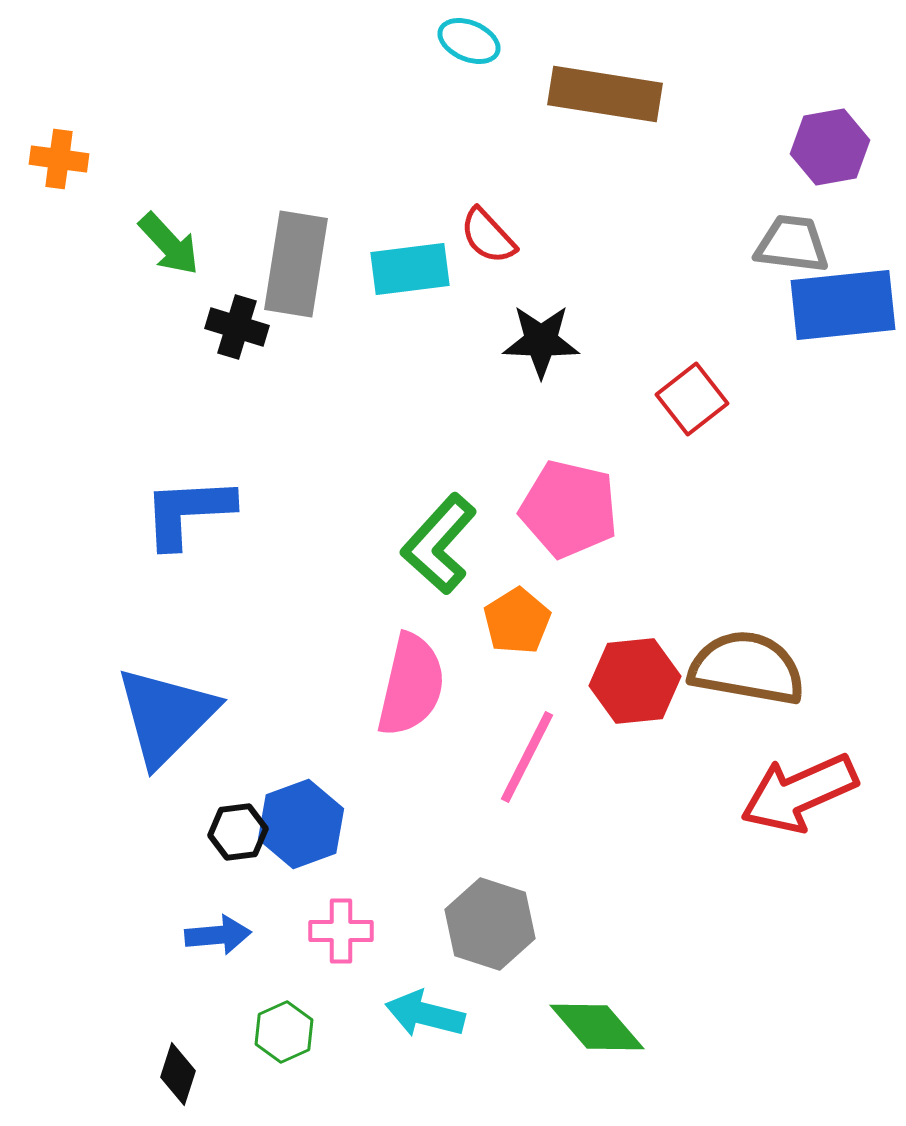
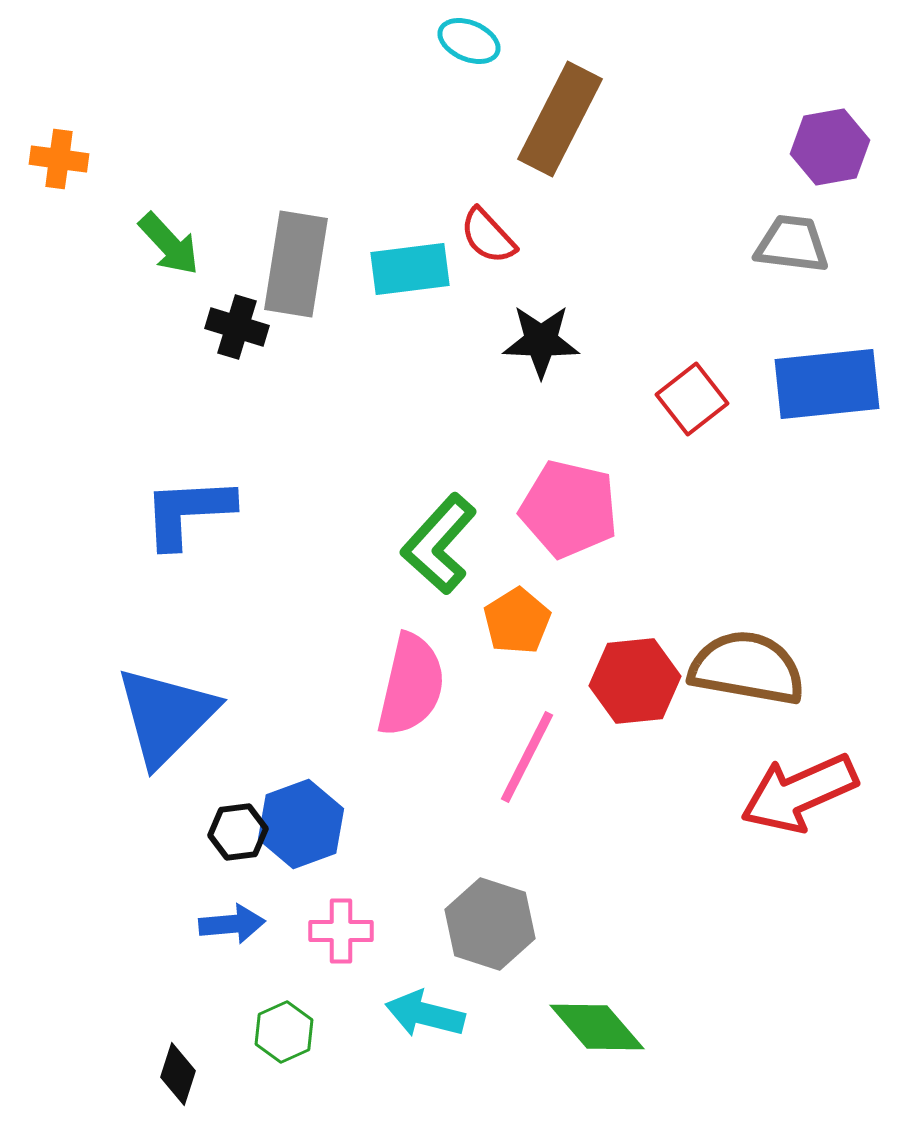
brown rectangle: moved 45 px left, 25 px down; rotated 72 degrees counterclockwise
blue rectangle: moved 16 px left, 79 px down
blue arrow: moved 14 px right, 11 px up
